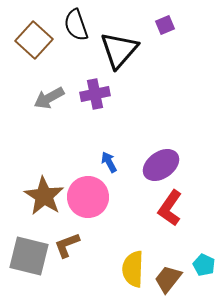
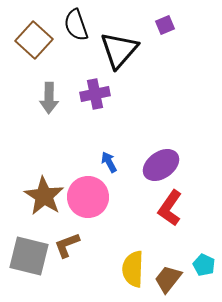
gray arrow: rotated 60 degrees counterclockwise
